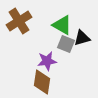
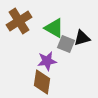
green triangle: moved 8 px left, 3 px down
